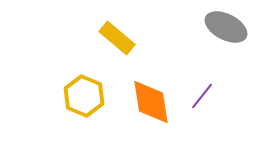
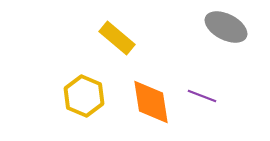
purple line: rotated 72 degrees clockwise
